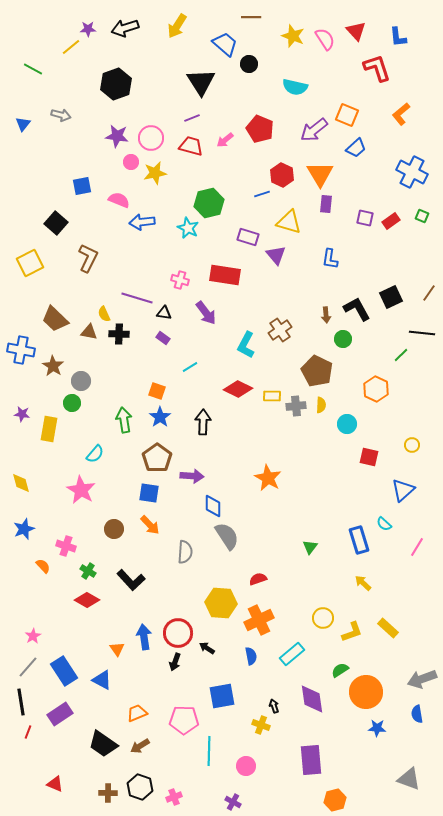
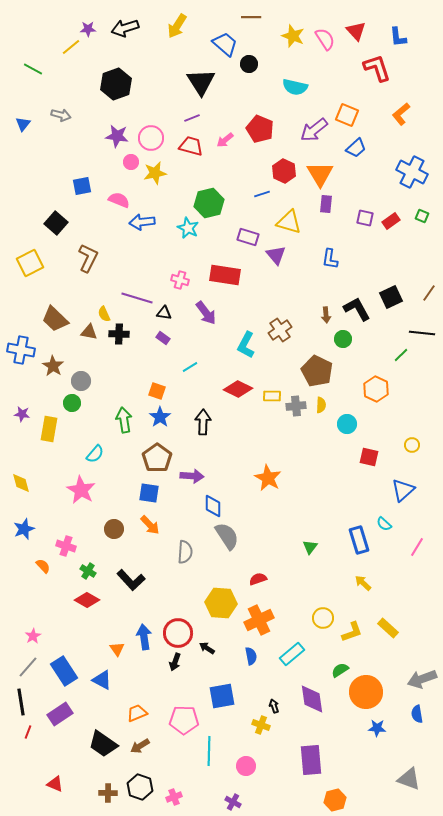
red hexagon at (282, 175): moved 2 px right, 4 px up
